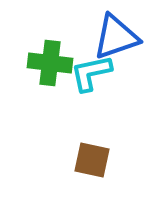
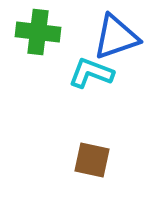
green cross: moved 12 px left, 31 px up
cyan L-shape: rotated 33 degrees clockwise
